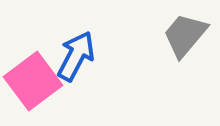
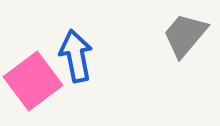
blue arrow: rotated 39 degrees counterclockwise
